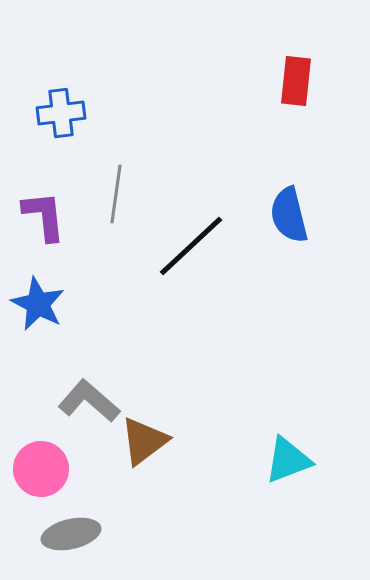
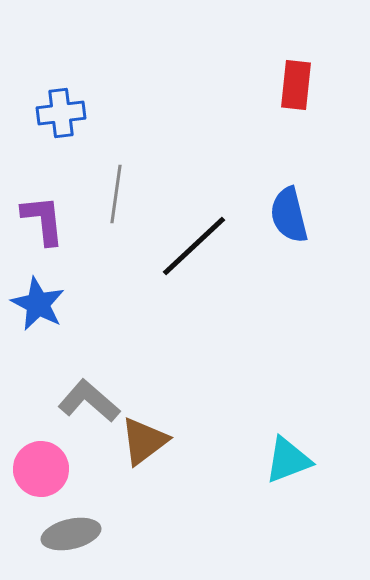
red rectangle: moved 4 px down
purple L-shape: moved 1 px left, 4 px down
black line: moved 3 px right
